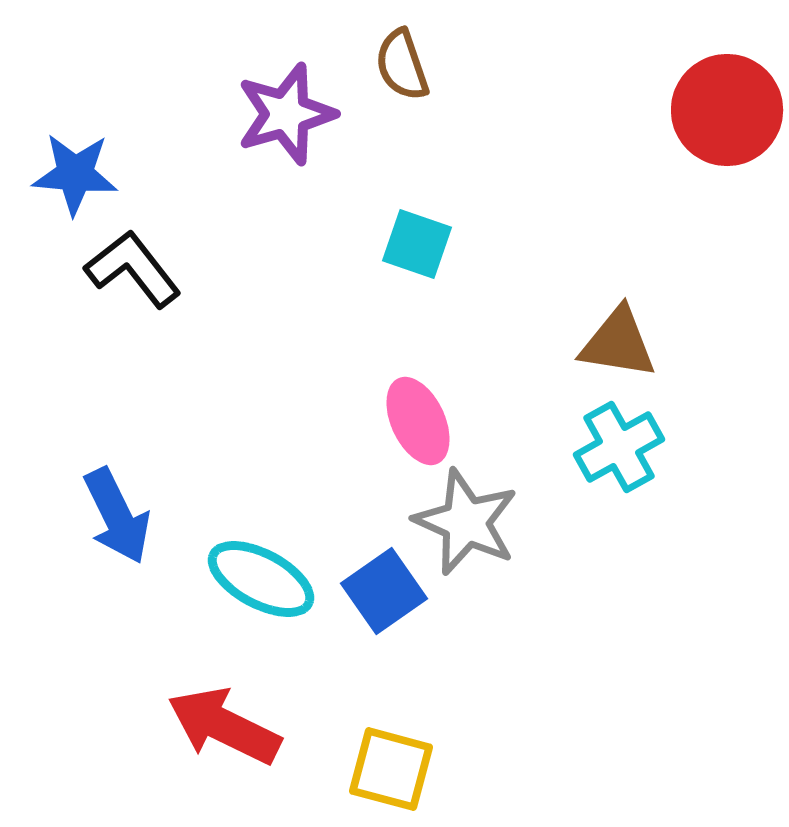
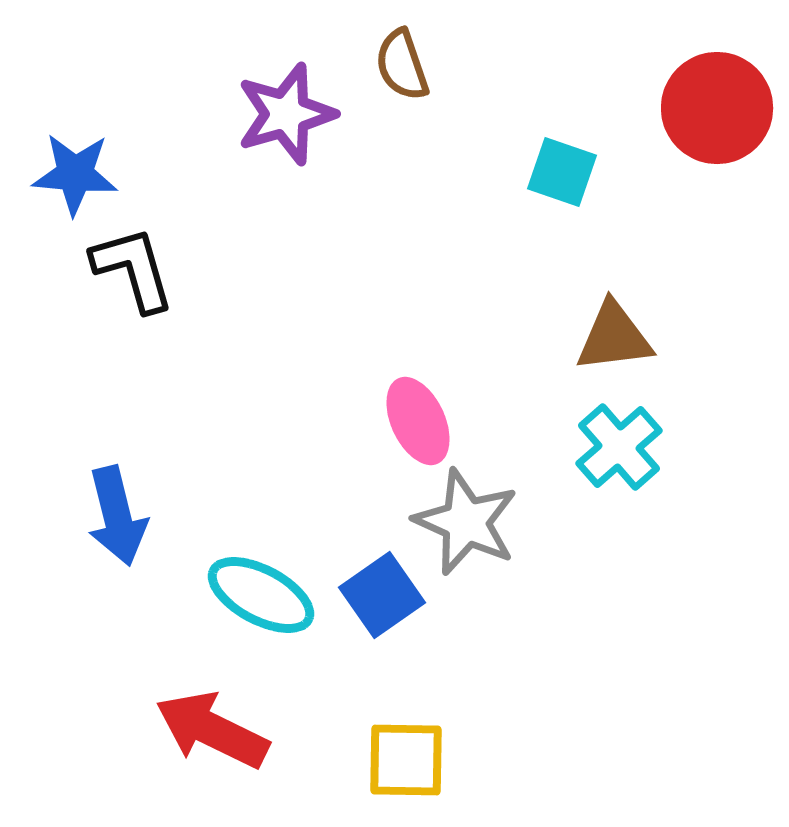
red circle: moved 10 px left, 2 px up
cyan square: moved 145 px right, 72 px up
black L-shape: rotated 22 degrees clockwise
brown triangle: moved 4 px left, 6 px up; rotated 16 degrees counterclockwise
cyan cross: rotated 12 degrees counterclockwise
blue arrow: rotated 12 degrees clockwise
cyan ellipse: moved 16 px down
blue square: moved 2 px left, 4 px down
red arrow: moved 12 px left, 4 px down
yellow square: moved 15 px right, 9 px up; rotated 14 degrees counterclockwise
